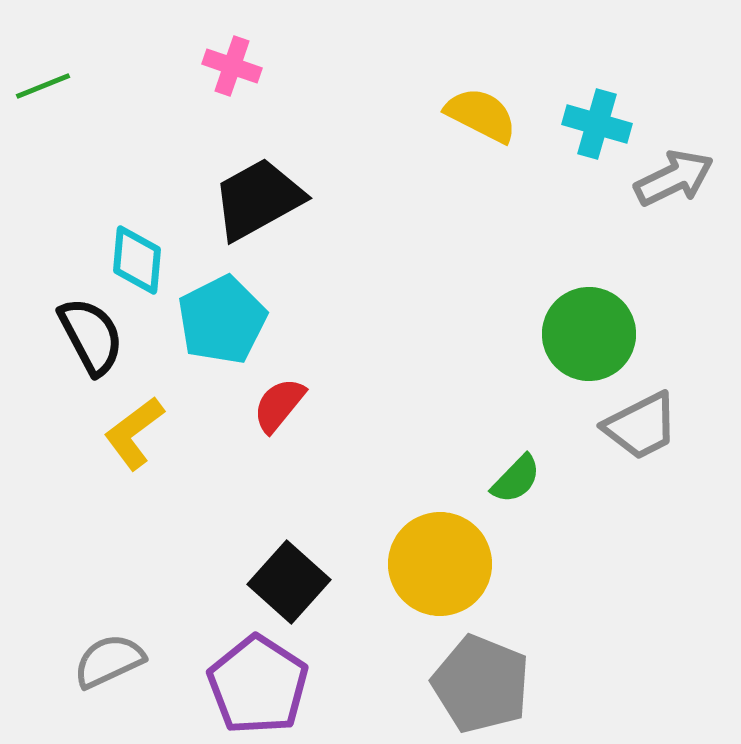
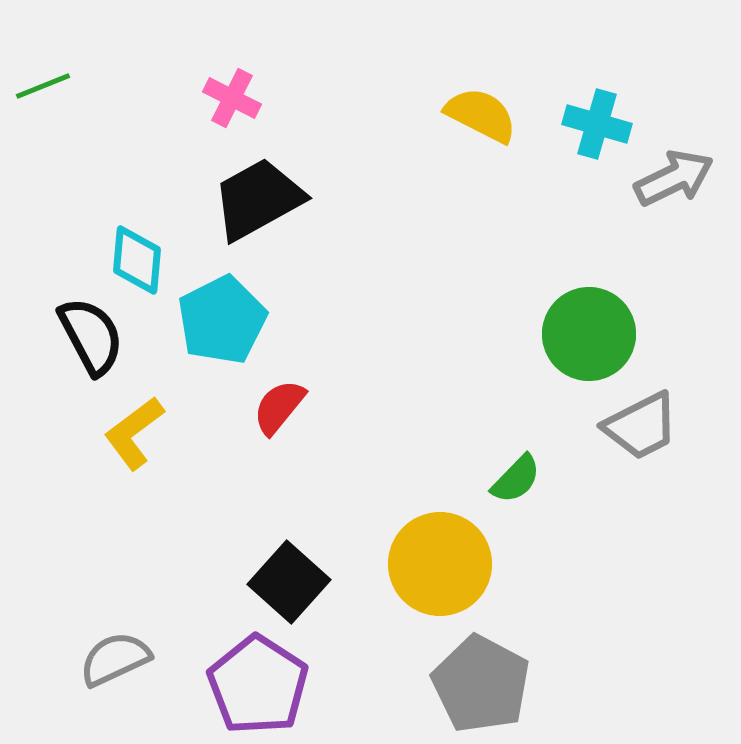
pink cross: moved 32 px down; rotated 8 degrees clockwise
red semicircle: moved 2 px down
gray semicircle: moved 6 px right, 2 px up
gray pentagon: rotated 6 degrees clockwise
